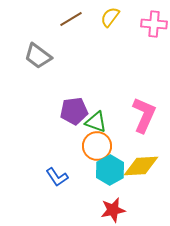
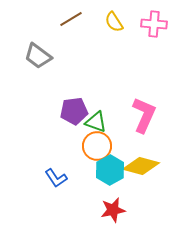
yellow semicircle: moved 4 px right, 5 px down; rotated 70 degrees counterclockwise
yellow diamond: rotated 18 degrees clockwise
blue L-shape: moved 1 px left, 1 px down
